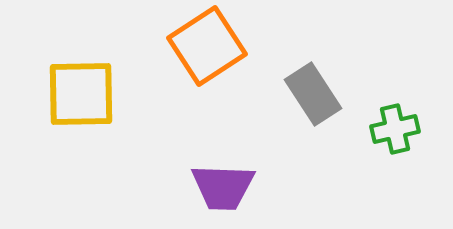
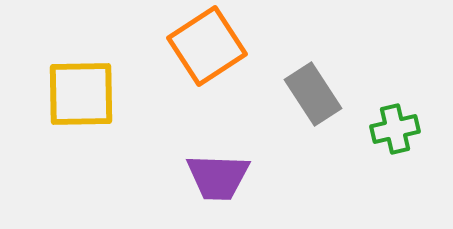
purple trapezoid: moved 5 px left, 10 px up
